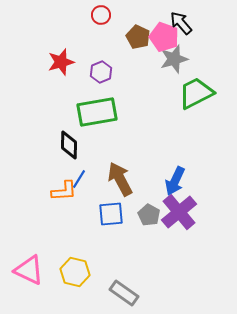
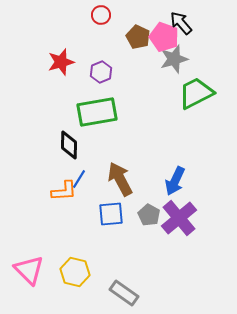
purple cross: moved 6 px down
pink triangle: rotated 20 degrees clockwise
